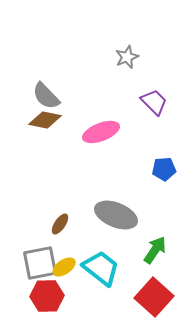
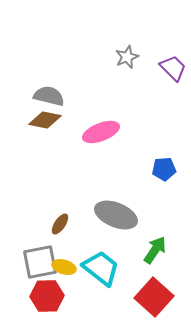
gray semicircle: moved 3 px right; rotated 148 degrees clockwise
purple trapezoid: moved 19 px right, 34 px up
gray square: moved 1 px up
yellow ellipse: rotated 50 degrees clockwise
